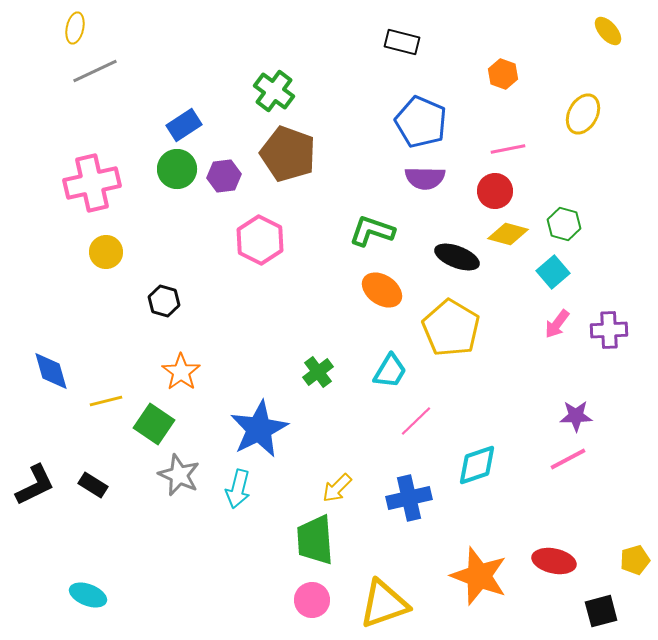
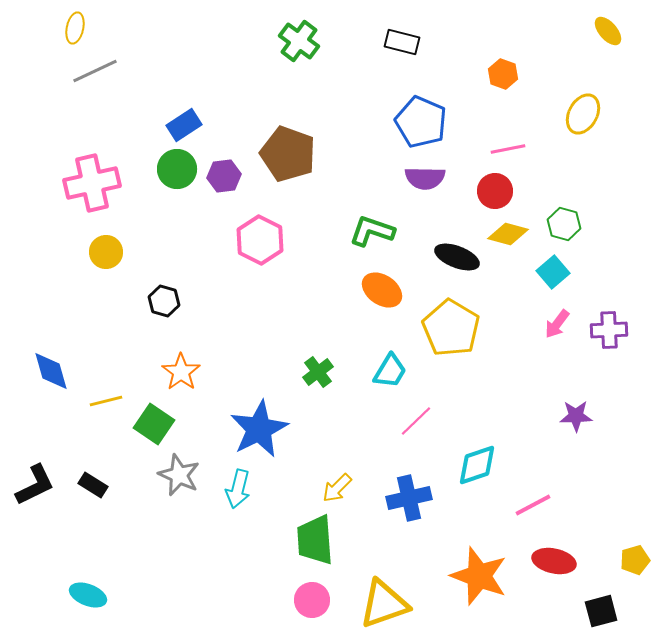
green cross at (274, 91): moved 25 px right, 50 px up
pink line at (568, 459): moved 35 px left, 46 px down
